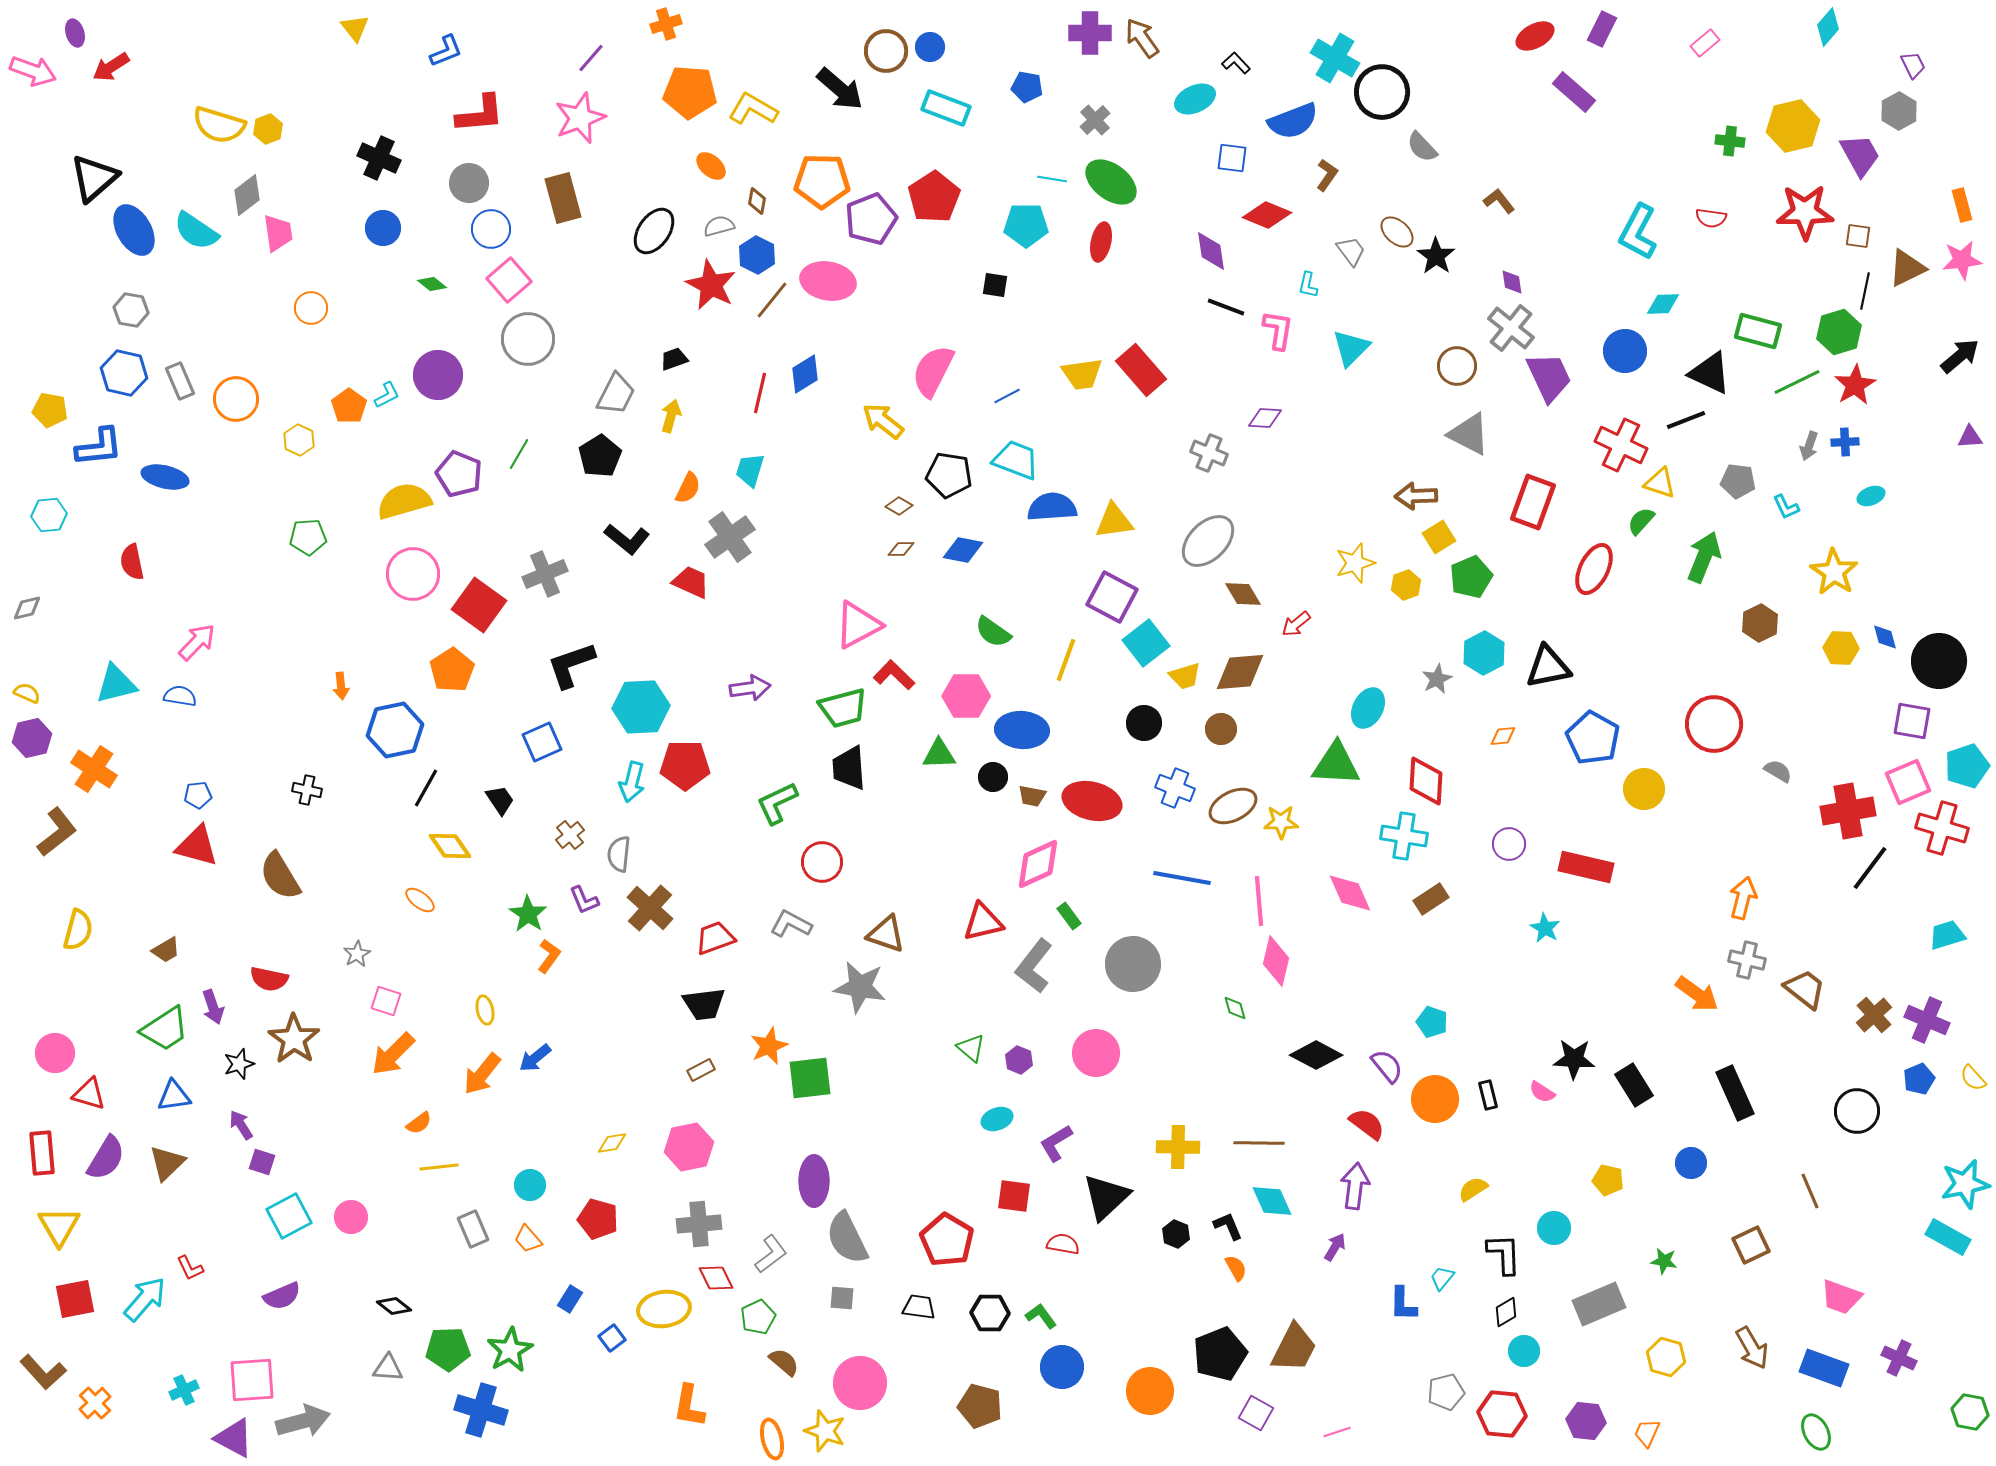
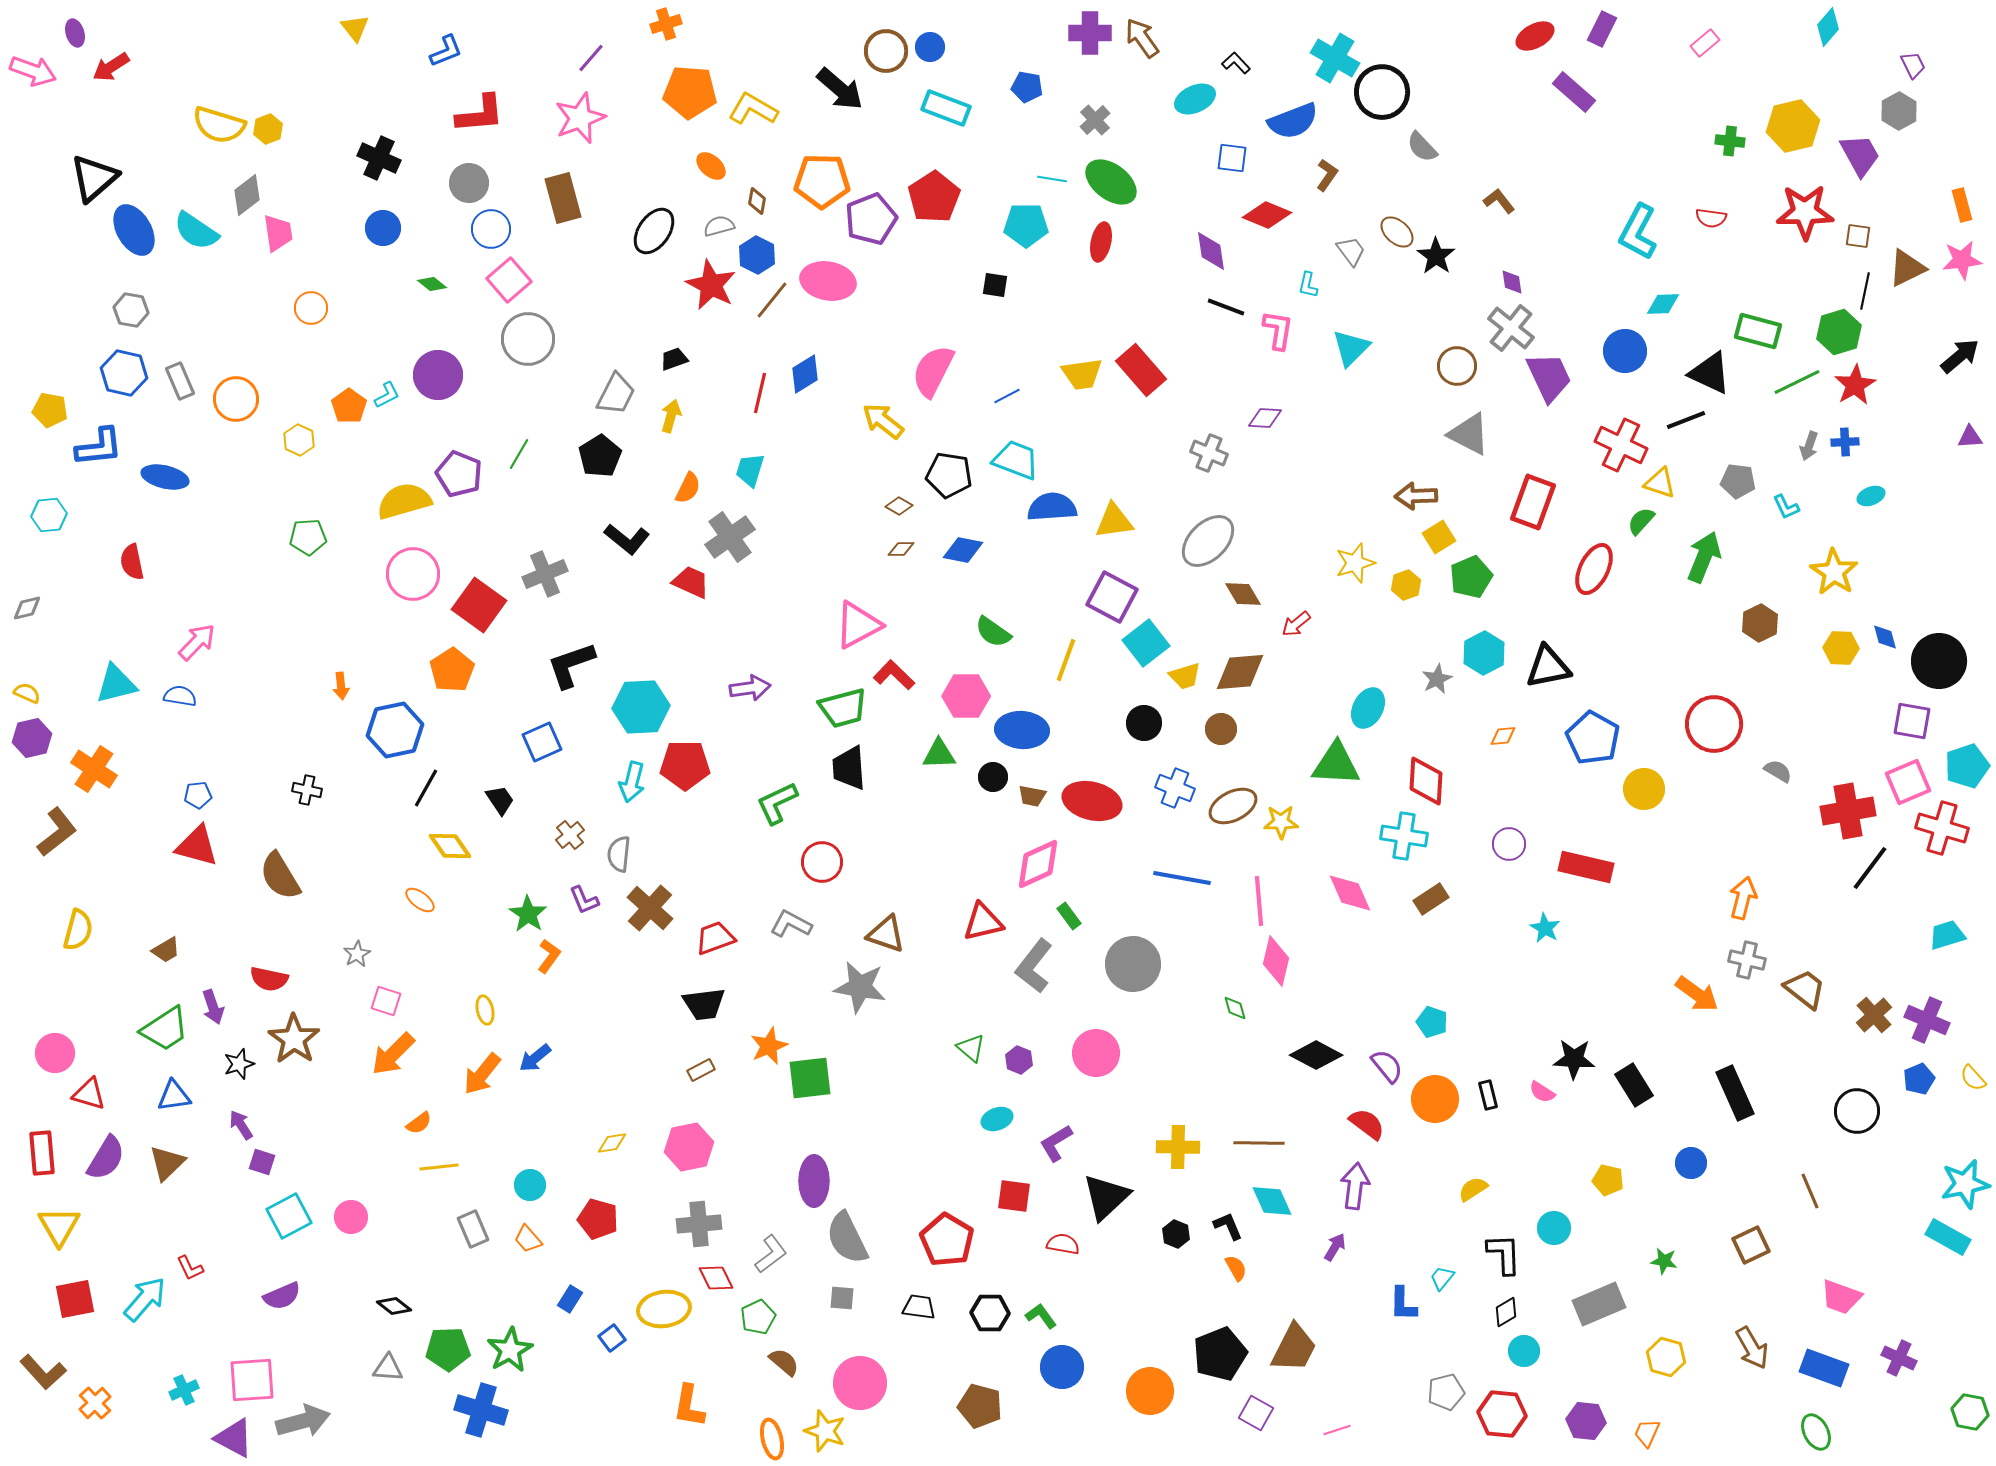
pink line at (1337, 1432): moved 2 px up
